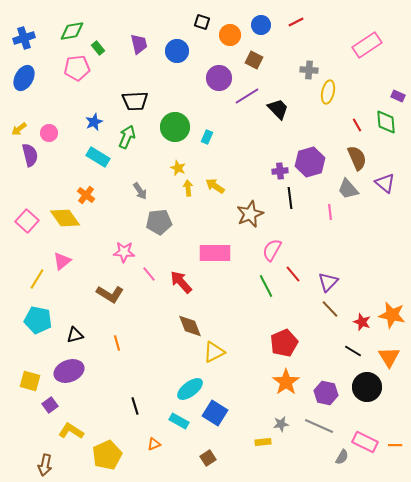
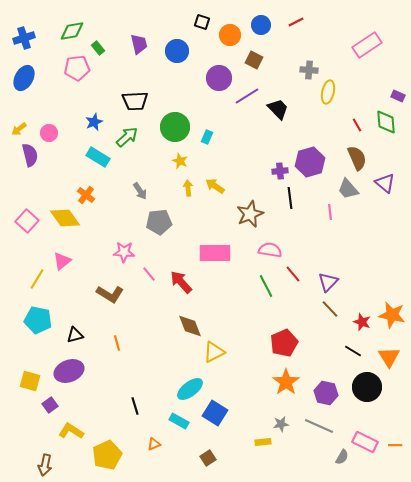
green arrow at (127, 137): rotated 25 degrees clockwise
yellow star at (178, 168): moved 2 px right, 7 px up
pink semicircle at (272, 250): moved 2 px left; rotated 70 degrees clockwise
